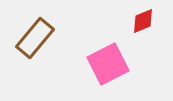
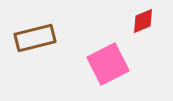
brown rectangle: rotated 36 degrees clockwise
